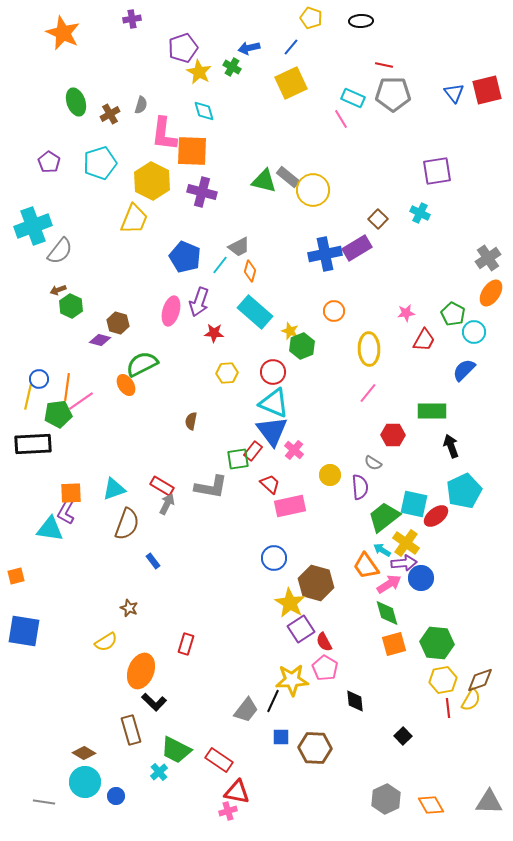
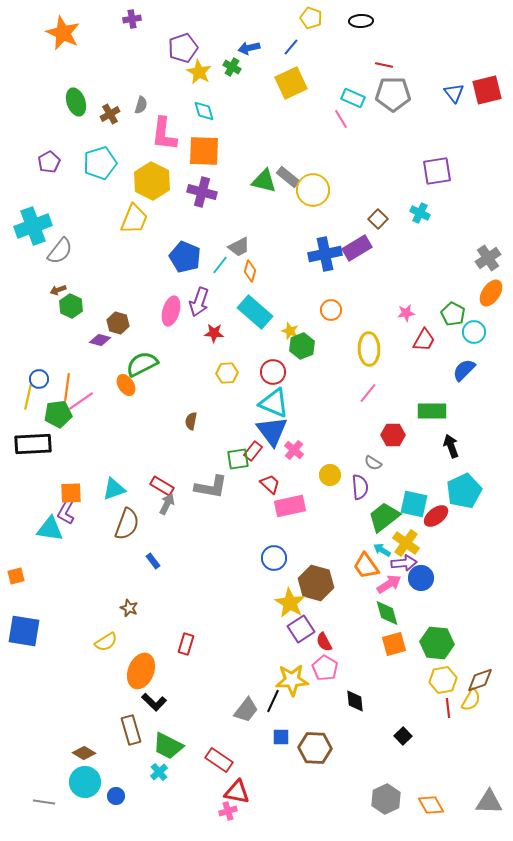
orange square at (192, 151): moved 12 px right
purple pentagon at (49, 162): rotated 10 degrees clockwise
orange circle at (334, 311): moved 3 px left, 1 px up
green trapezoid at (176, 750): moved 8 px left, 4 px up
